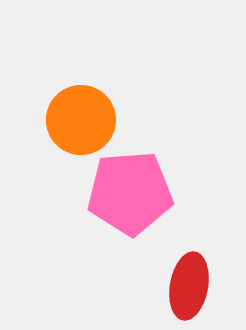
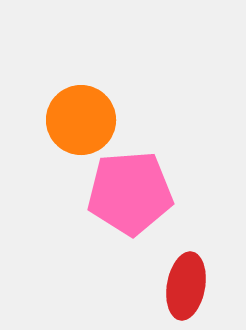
red ellipse: moved 3 px left
